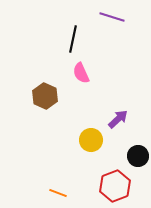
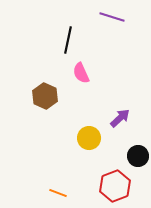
black line: moved 5 px left, 1 px down
purple arrow: moved 2 px right, 1 px up
yellow circle: moved 2 px left, 2 px up
